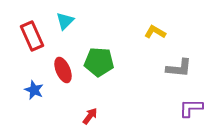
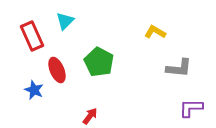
green pentagon: rotated 24 degrees clockwise
red ellipse: moved 6 px left
